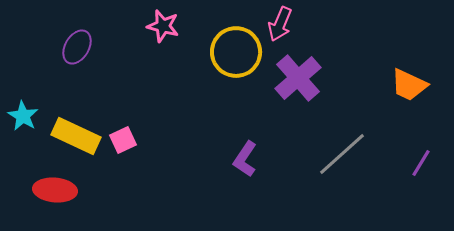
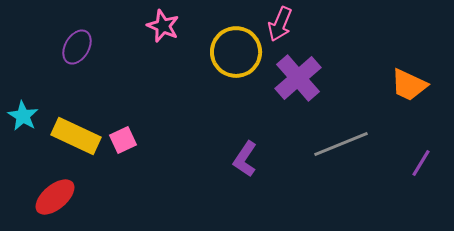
pink star: rotated 8 degrees clockwise
gray line: moved 1 px left, 10 px up; rotated 20 degrees clockwise
red ellipse: moved 7 px down; rotated 45 degrees counterclockwise
